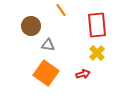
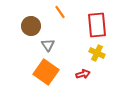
orange line: moved 1 px left, 2 px down
gray triangle: rotated 48 degrees clockwise
yellow cross: rotated 21 degrees counterclockwise
orange square: moved 1 px up
